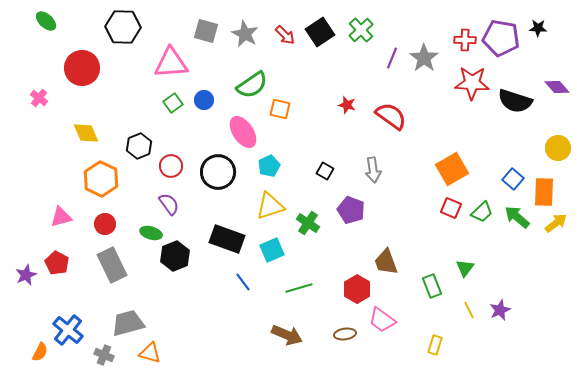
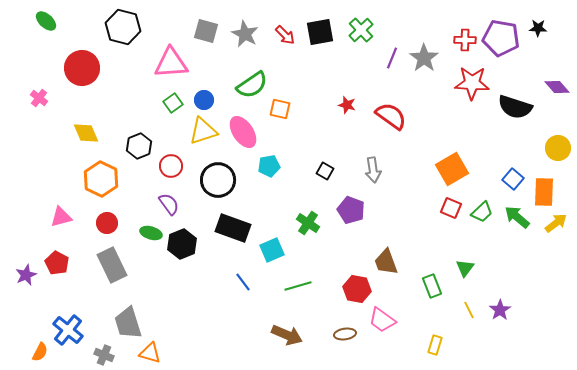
black hexagon at (123, 27): rotated 12 degrees clockwise
black square at (320, 32): rotated 24 degrees clockwise
black semicircle at (515, 101): moved 6 px down
cyan pentagon at (269, 166): rotated 15 degrees clockwise
black circle at (218, 172): moved 8 px down
yellow triangle at (270, 206): moved 67 px left, 75 px up
red circle at (105, 224): moved 2 px right, 1 px up
black rectangle at (227, 239): moved 6 px right, 11 px up
black hexagon at (175, 256): moved 7 px right, 12 px up
green line at (299, 288): moved 1 px left, 2 px up
red hexagon at (357, 289): rotated 20 degrees counterclockwise
purple star at (500, 310): rotated 10 degrees counterclockwise
gray trapezoid at (128, 323): rotated 92 degrees counterclockwise
